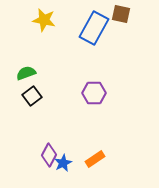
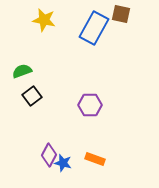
green semicircle: moved 4 px left, 2 px up
purple hexagon: moved 4 px left, 12 px down
orange rectangle: rotated 54 degrees clockwise
blue star: rotated 30 degrees counterclockwise
